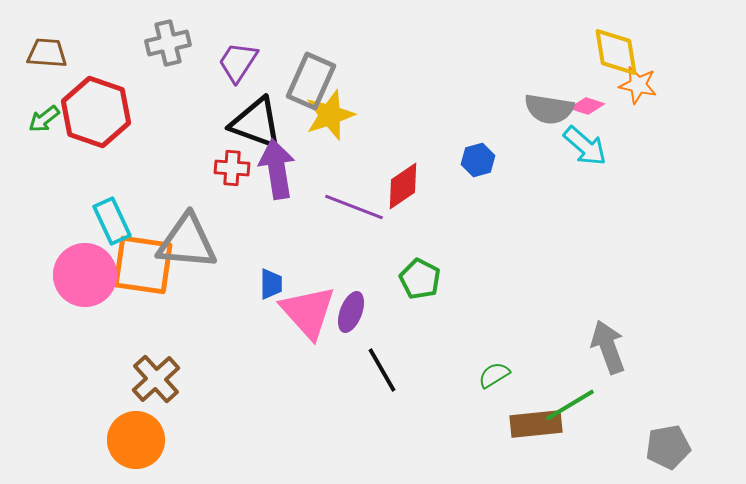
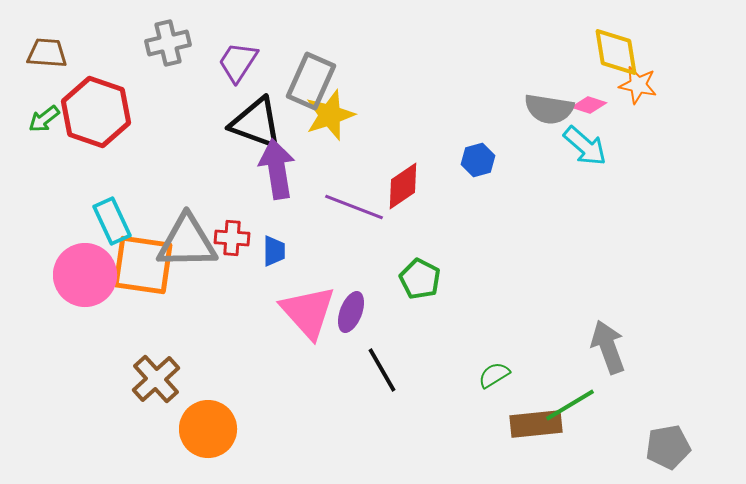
pink diamond: moved 2 px right, 1 px up
red cross: moved 70 px down
gray triangle: rotated 6 degrees counterclockwise
blue trapezoid: moved 3 px right, 33 px up
orange circle: moved 72 px right, 11 px up
